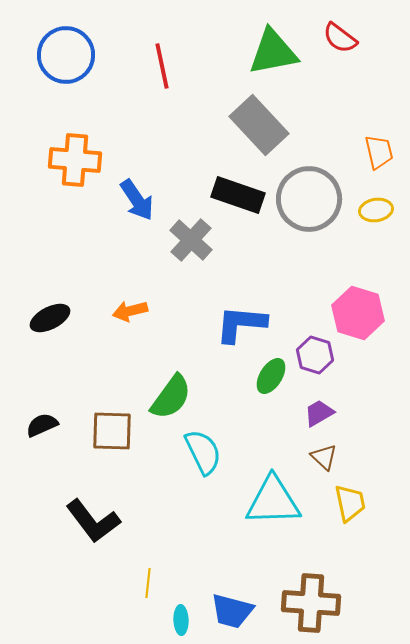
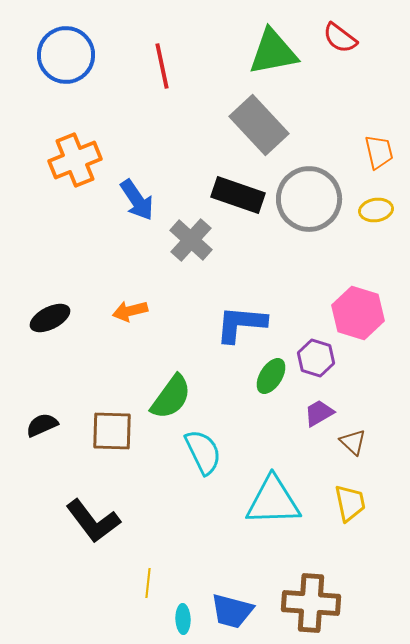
orange cross: rotated 27 degrees counterclockwise
purple hexagon: moved 1 px right, 3 px down
brown triangle: moved 29 px right, 15 px up
cyan ellipse: moved 2 px right, 1 px up
